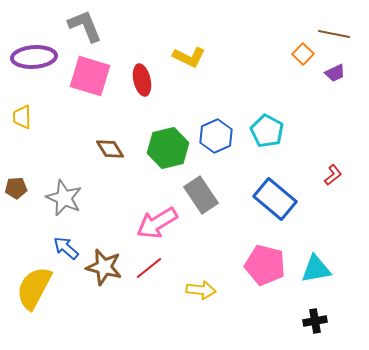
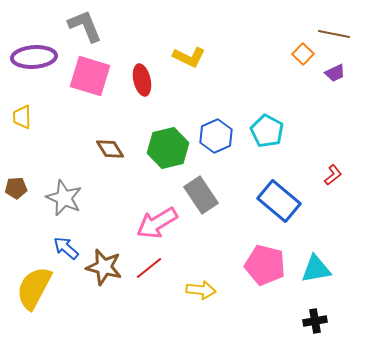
blue rectangle: moved 4 px right, 2 px down
